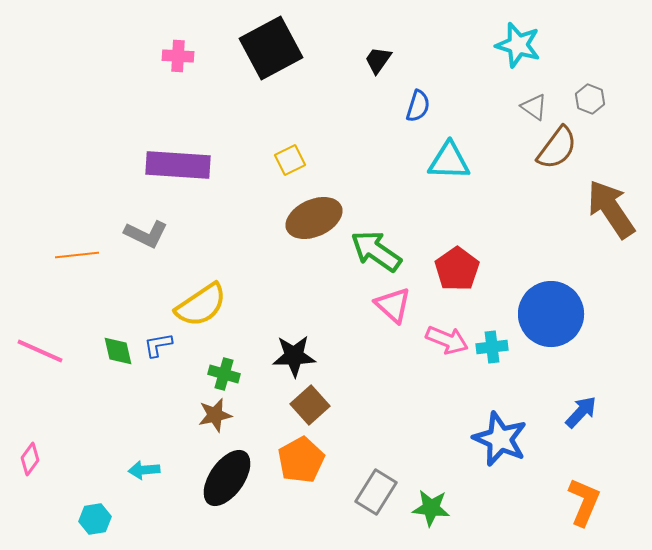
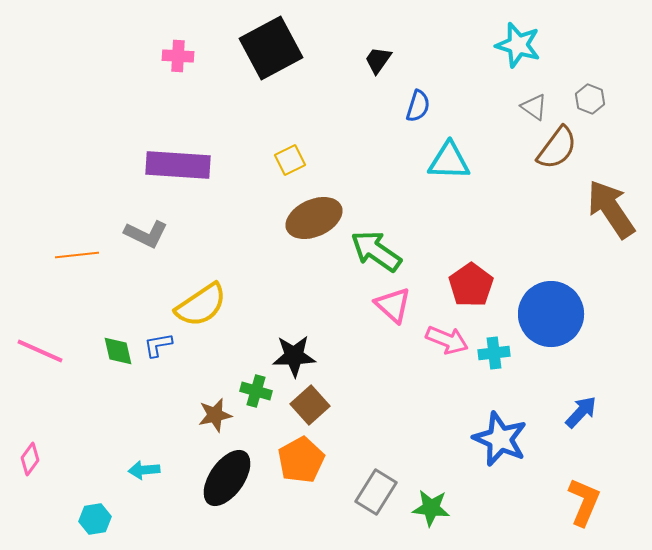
red pentagon: moved 14 px right, 16 px down
cyan cross: moved 2 px right, 6 px down
green cross: moved 32 px right, 17 px down
